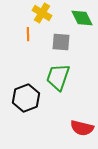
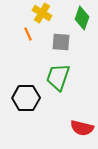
green diamond: rotated 45 degrees clockwise
orange line: rotated 24 degrees counterclockwise
black hexagon: rotated 20 degrees clockwise
